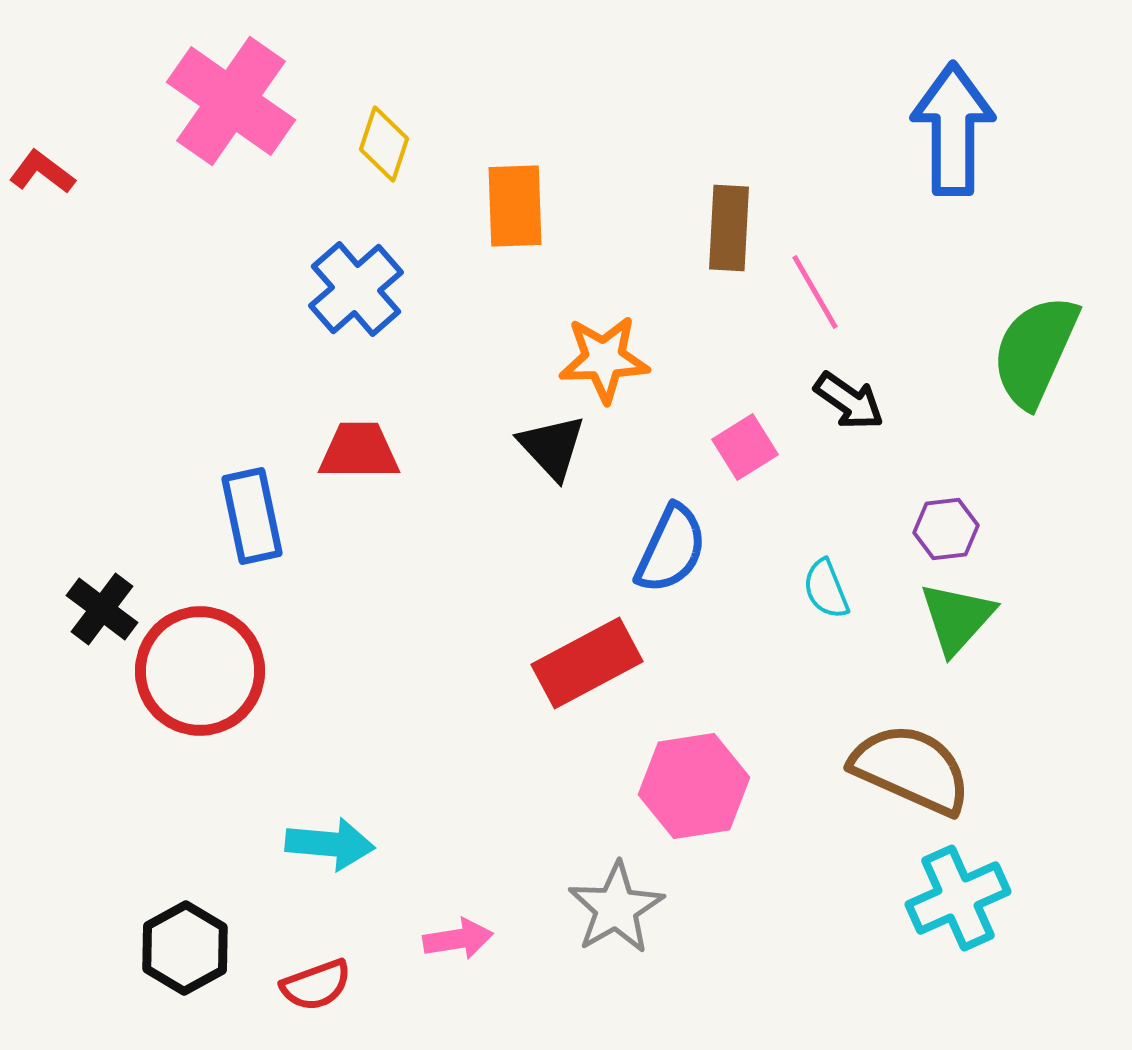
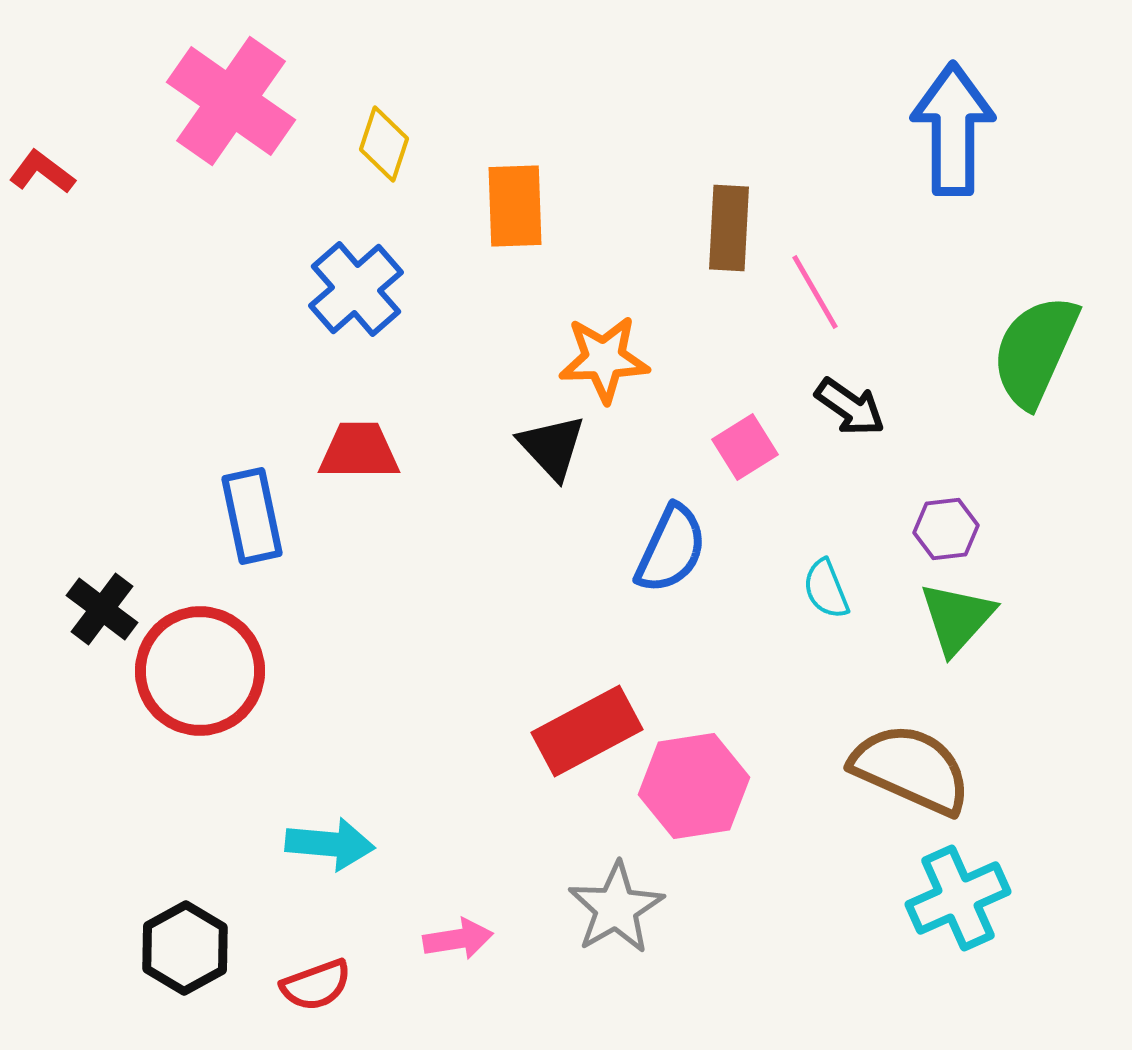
black arrow: moved 1 px right, 6 px down
red rectangle: moved 68 px down
